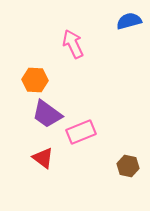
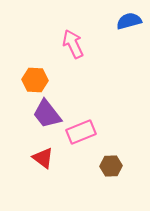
purple trapezoid: rotated 16 degrees clockwise
brown hexagon: moved 17 px left; rotated 15 degrees counterclockwise
